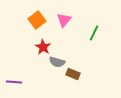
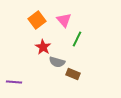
pink triangle: rotated 21 degrees counterclockwise
green line: moved 17 px left, 6 px down
